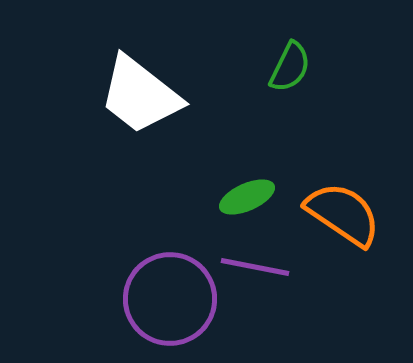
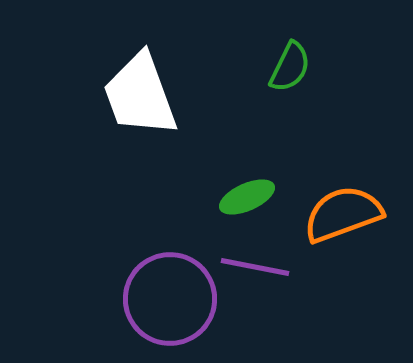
white trapezoid: rotated 32 degrees clockwise
orange semicircle: rotated 54 degrees counterclockwise
